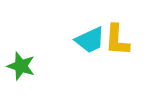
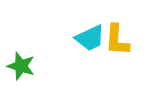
cyan trapezoid: moved 2 px up
